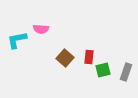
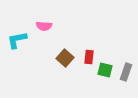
pink semicircle: moved 3 px right, 3 px up
green square: moved 2 px right; rotated 28 degrees clockwise
